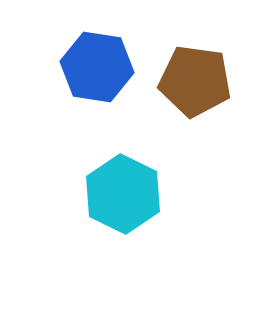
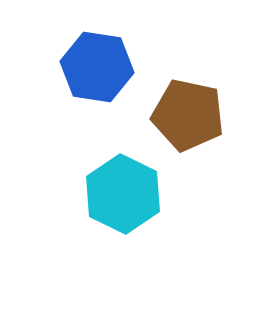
brown pentagon: moved 7 px left, 34 px down; rotated 4 degrees clockwise
